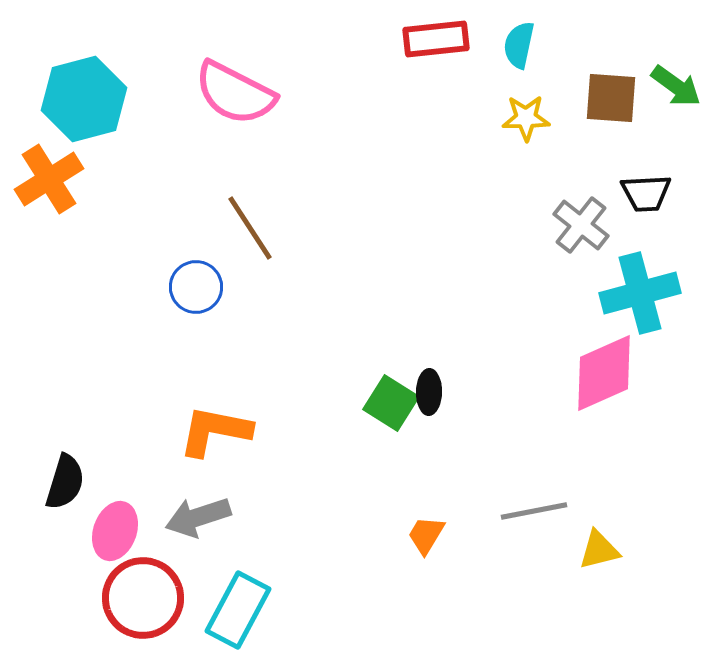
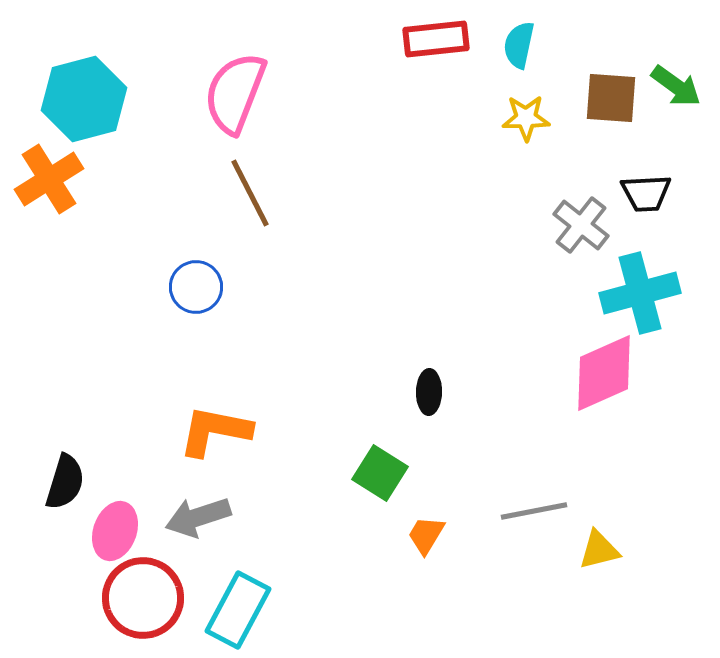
pink semicircle: rotated 84 degrees clockwise
brown line: moved 35 px up; rotated 6 degrees clockwise
green square: moved 11 px left, 70 px down
